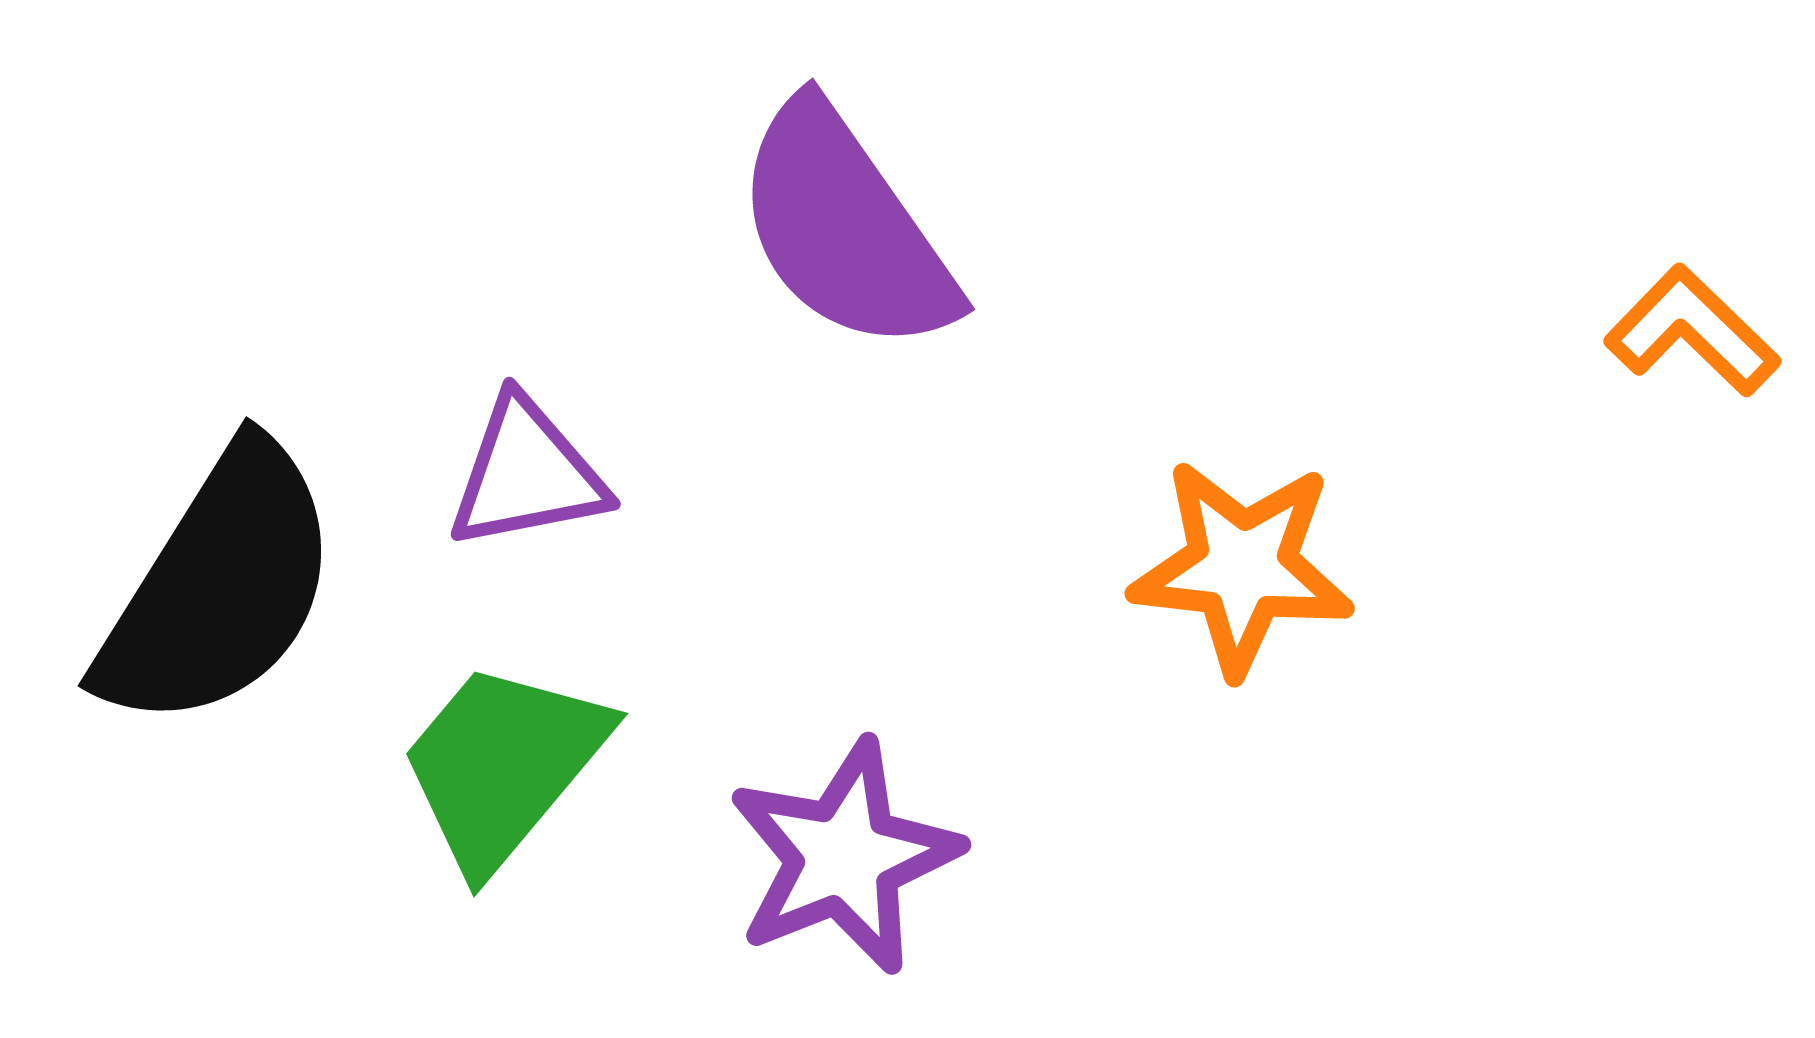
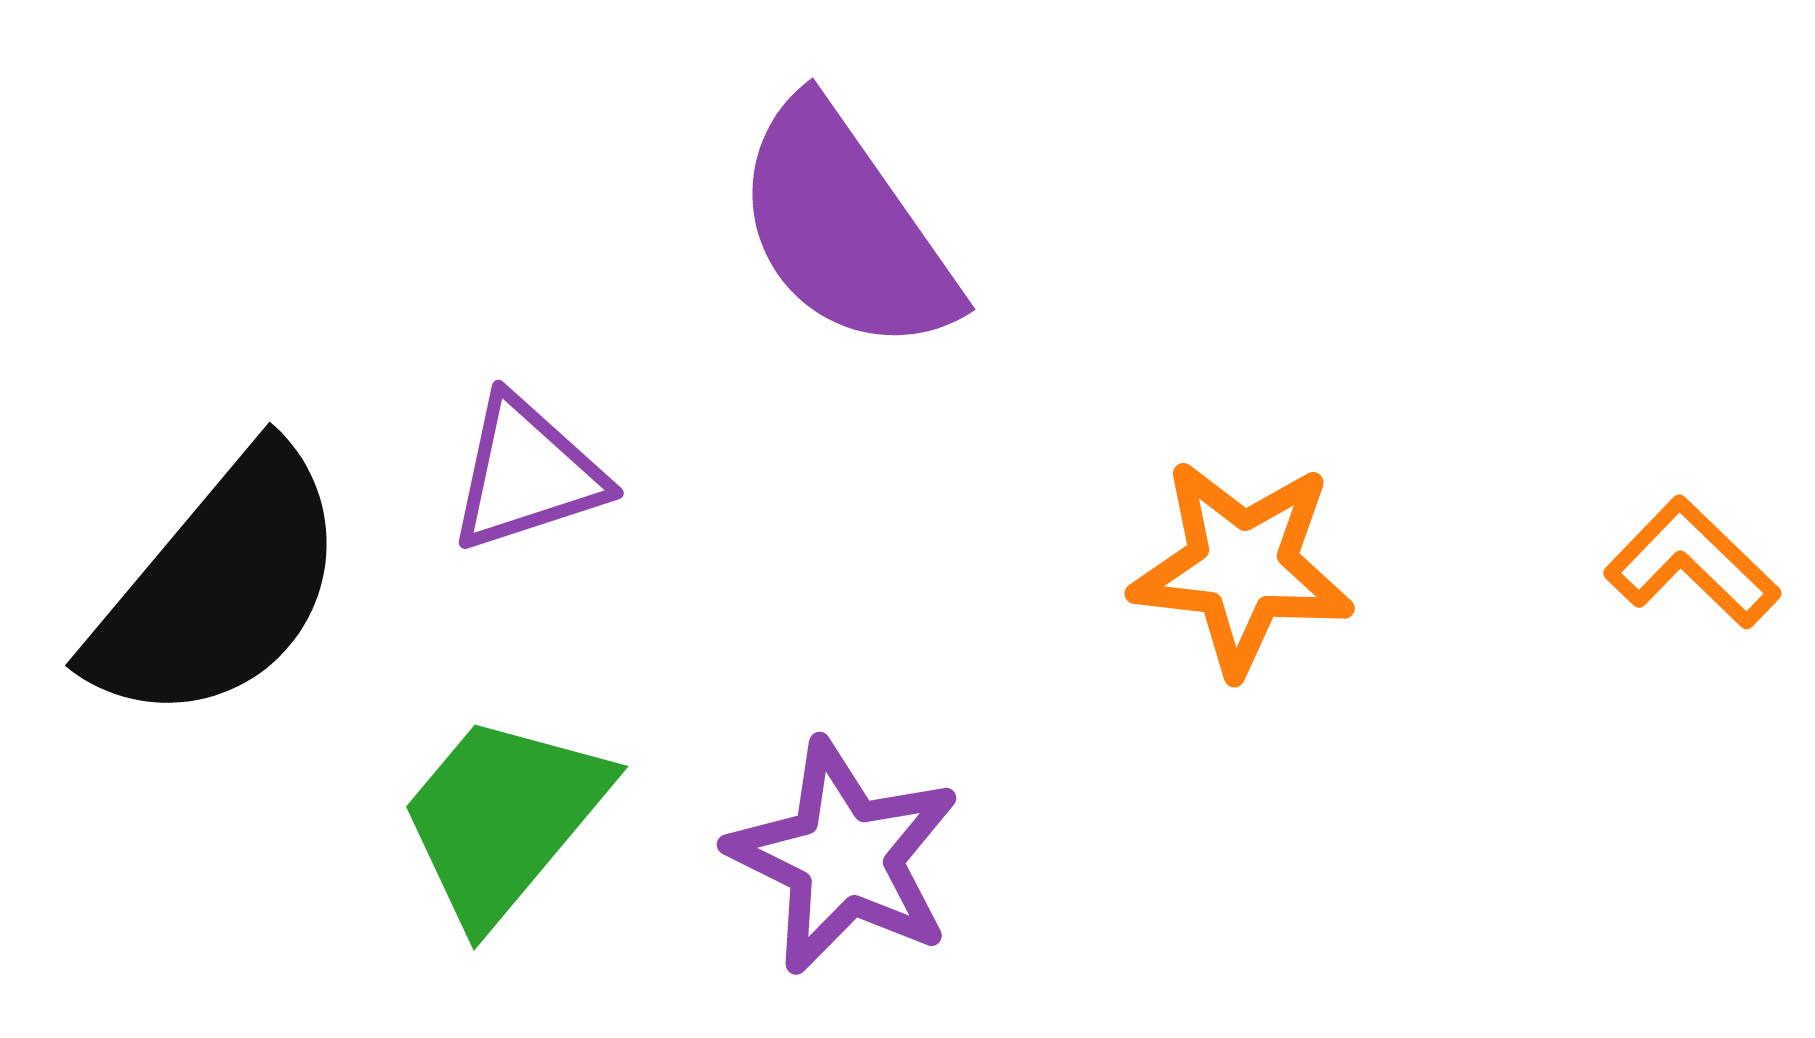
orange L-shape: moved 232 px down
purple triangle: rotated 7 degrees counterclockwise
black semicircle: rotated 8 degrees clockwise
green trapezoid: moved 53 px down
purple star: rotated 24 degrees counterclockwise
